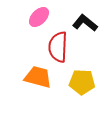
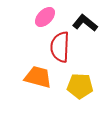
pink ellipse: moved 6 px right
red semicircle: moved 2 px right
yellow pentagon: moved 2 px left, 4 px down
